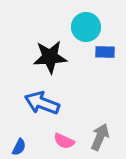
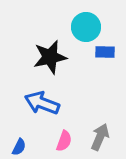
black star: rotated 8 degrees counterclockwise
pink semicircle: rotated 95 degrees counterclockwise
